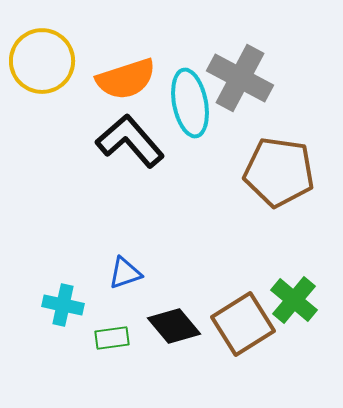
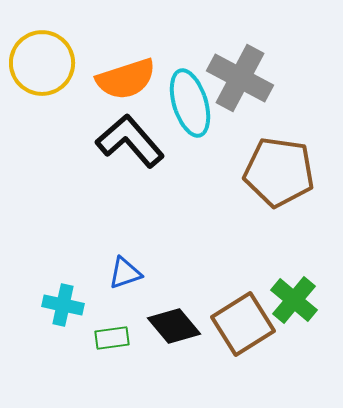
yellow circle: moved 2 px down
cyan ellipse: rotated 6 degrees counterclockwise
